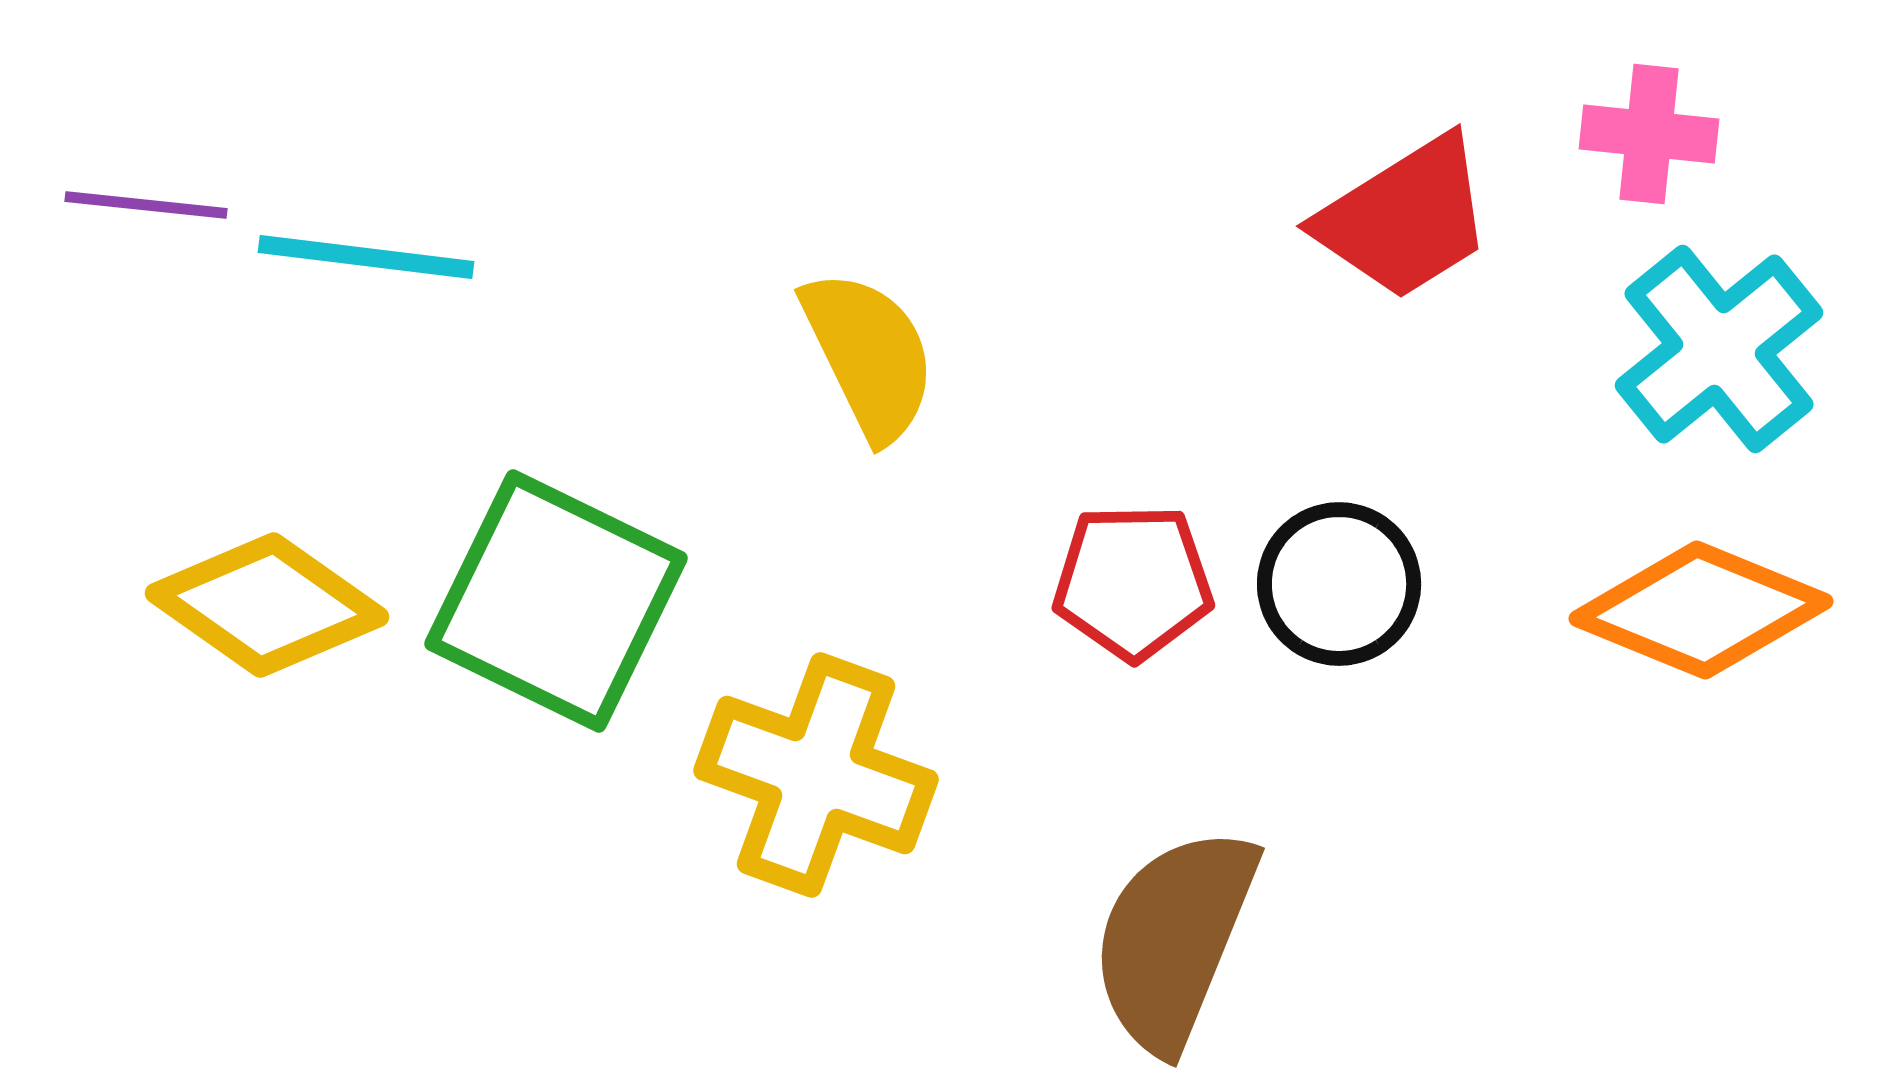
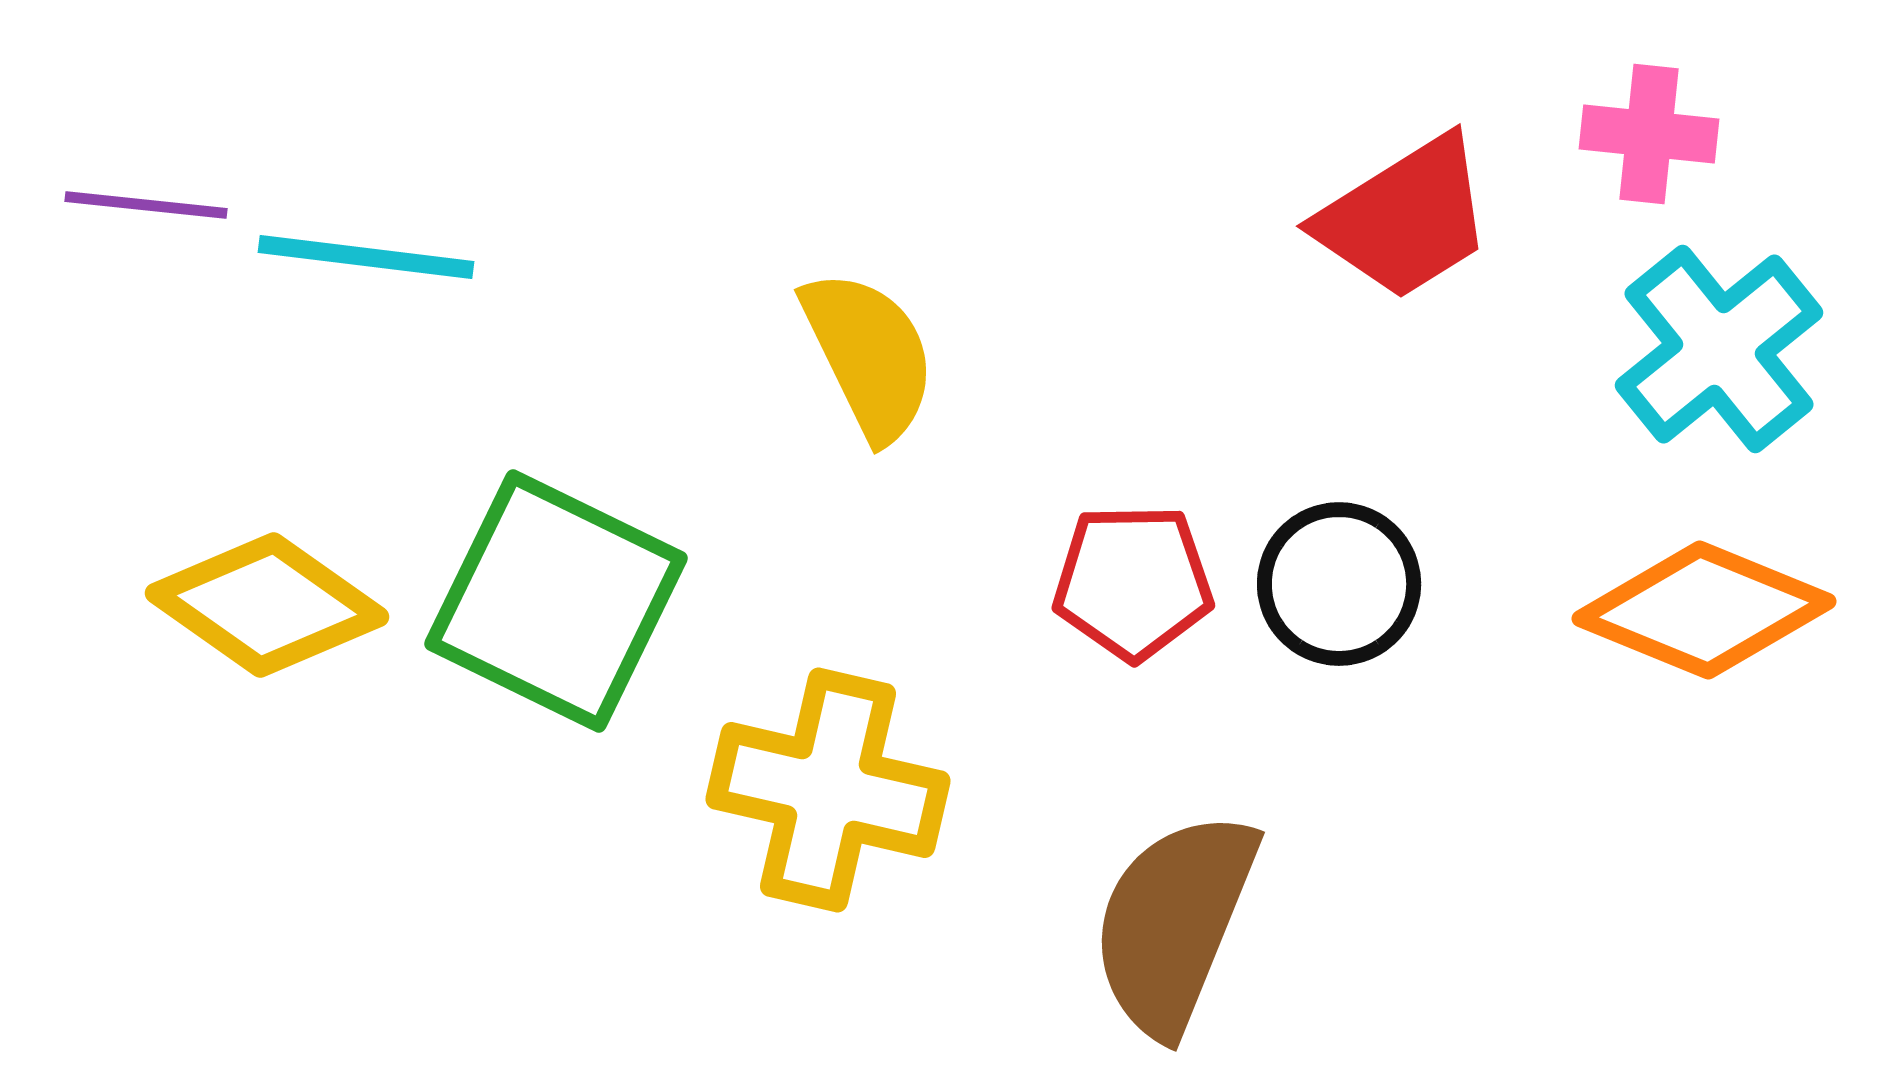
orange diamond: moved 3 px right
yellow cross: moved 12 px right, 15 px down; rotated 7 degrees counterclockwise
brown semicircle: moved 16 px up
